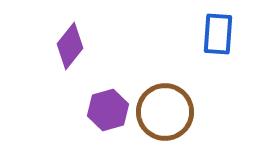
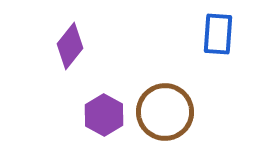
purple hexagon: moved 4 px left, 5 px down; rotated 15 degrees counterclockwise
